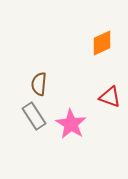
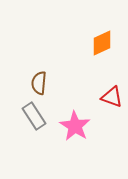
brown semicircle: moved 1 px up
red triangle: moved 2 px right
pink star: moved 4 px right, 2 px down
